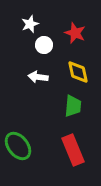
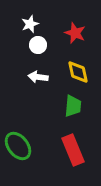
white circle: moved 6 px left
